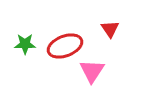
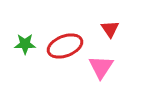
pink triangle: moved 9 px right, 4 px up
